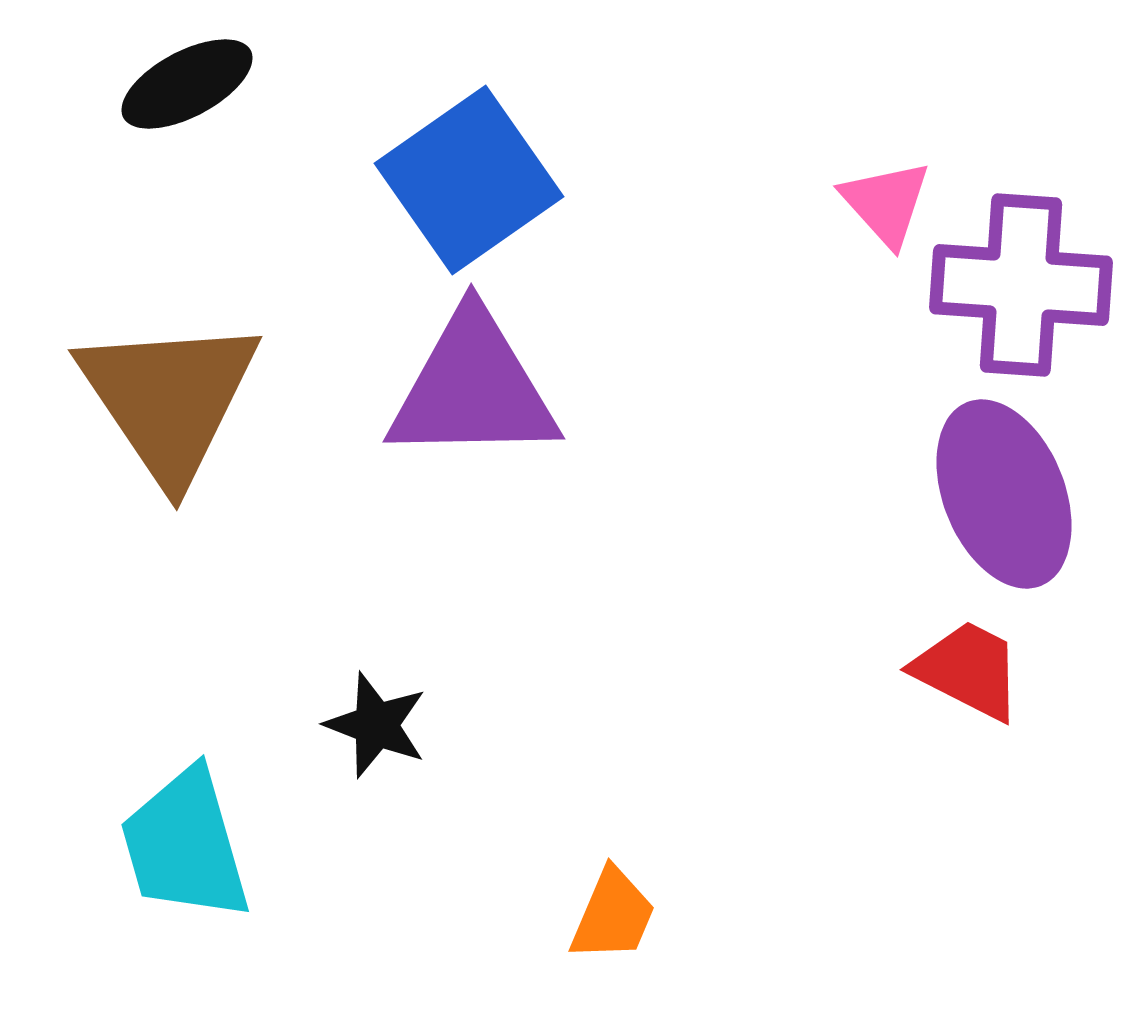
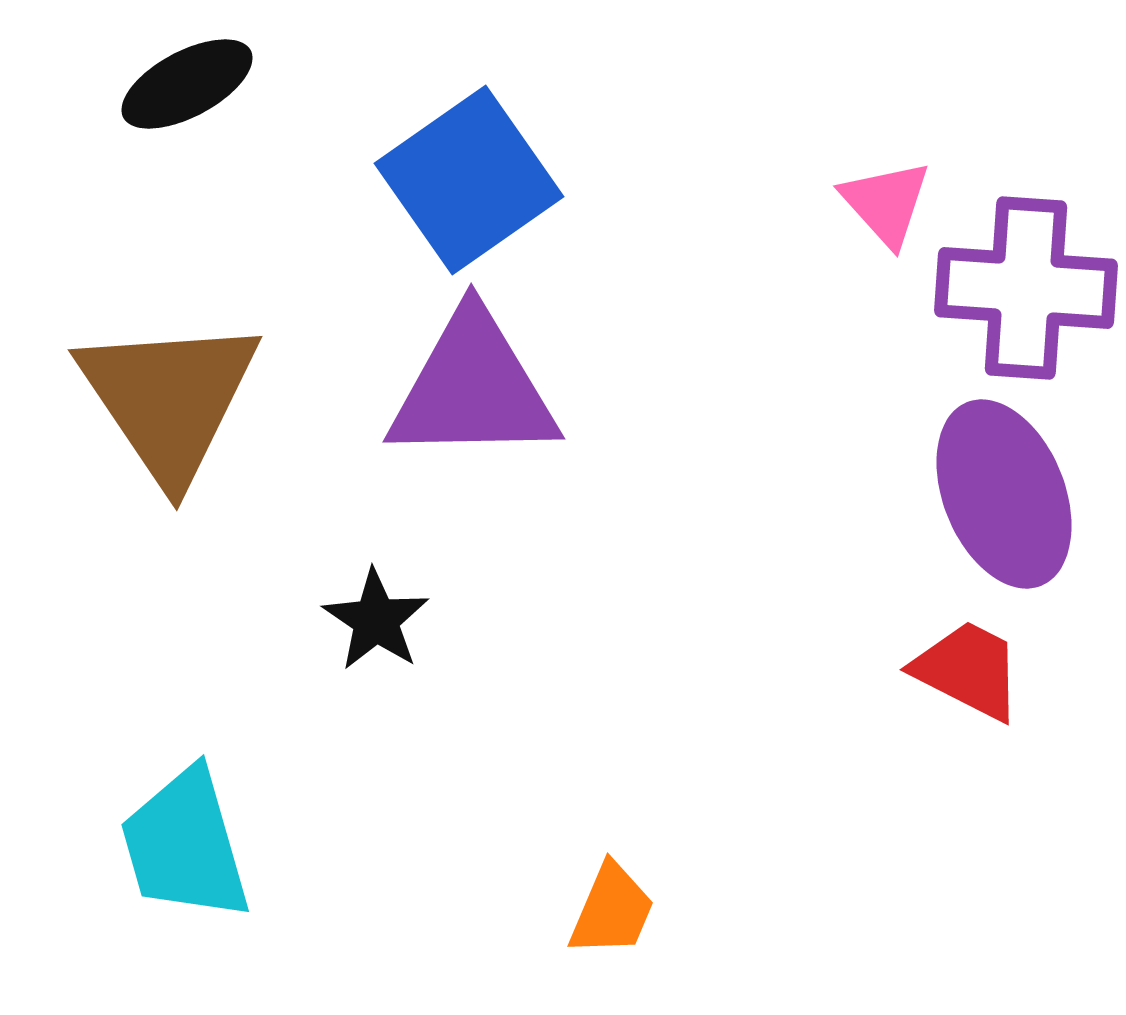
purple cross: moved 5 px right, 3 px down
black star: moved 105 px up; rotated 13 degrees clockwise
orange trapezoid: moved 1 px left, 5 px up
